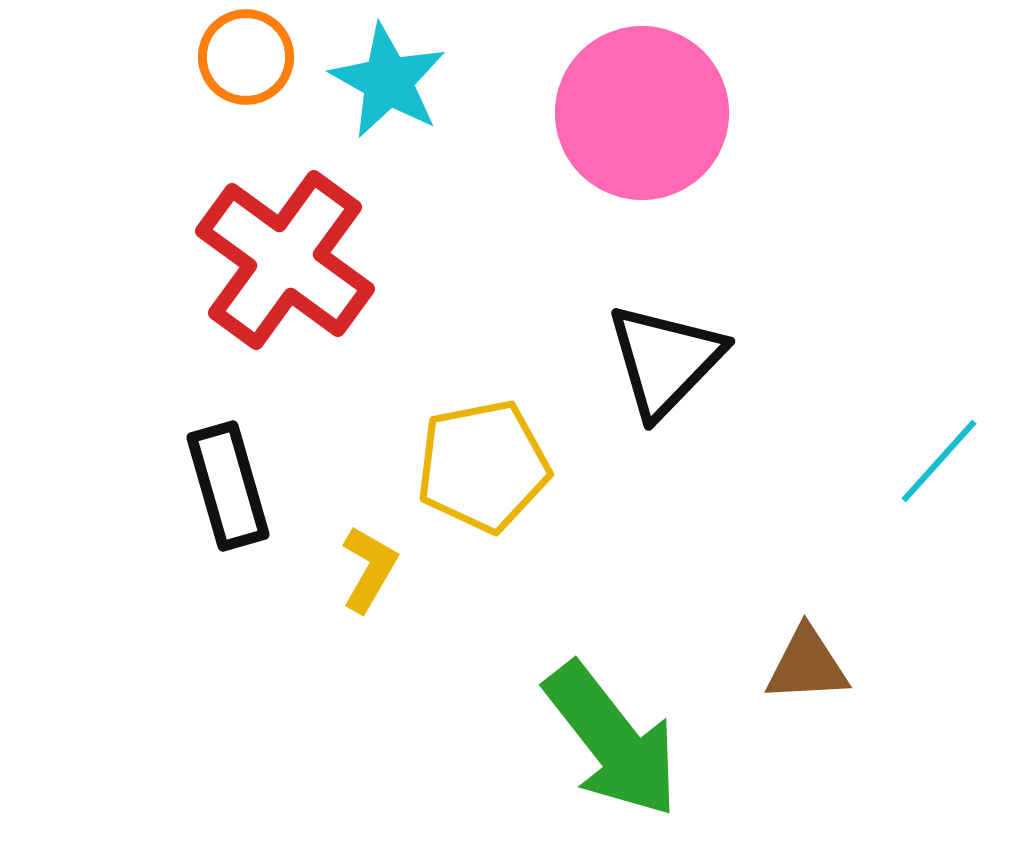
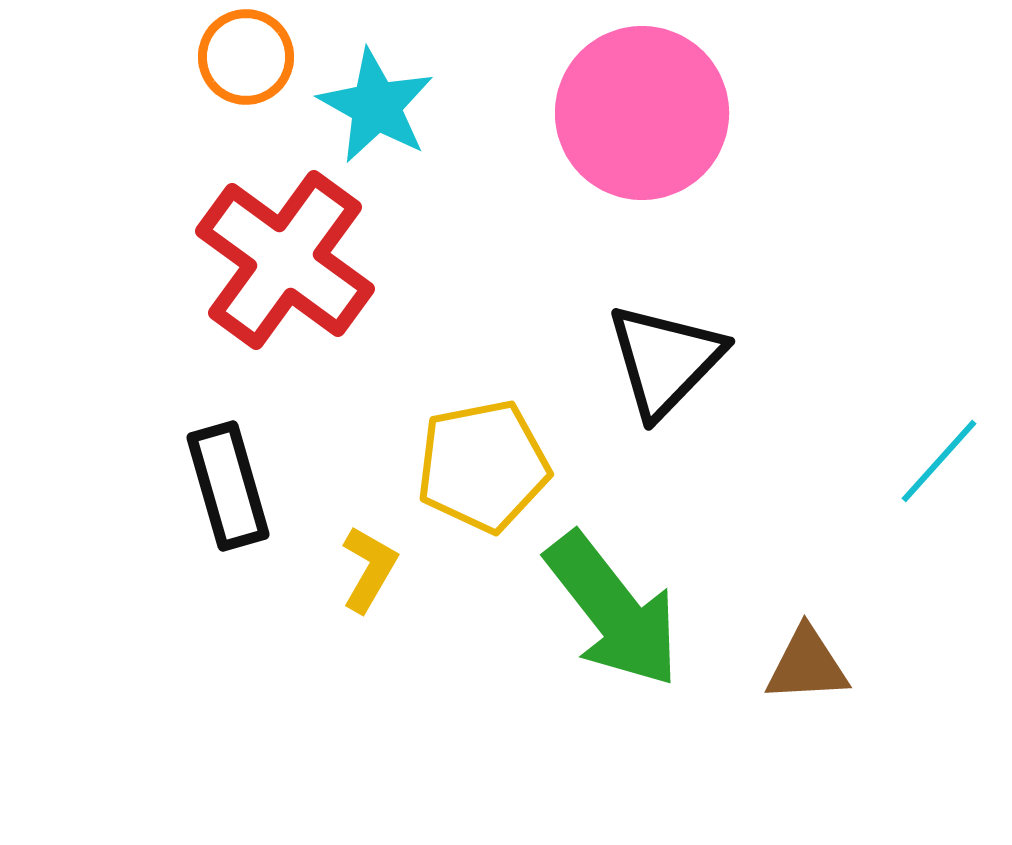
cyan star: moved 12 px left, 25 px down
green arrow: moved 1 px right, 130 px up
